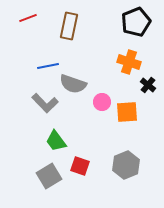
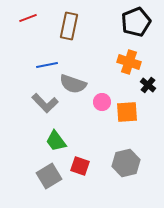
blue line: moved 1 px left, 1 px up
gray hexagon: moved 2 px up; rotated 8 degrees clockwise
